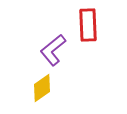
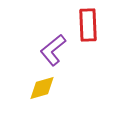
yellow diamond: rotated 20 degrees clockwise
